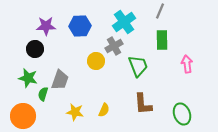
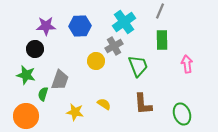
green star: moved 2 px left, 3 px up
yellow semicircle: moved 6 px up; rotated 80 degrees counterclockwise
orange circle: moved 3 px right
